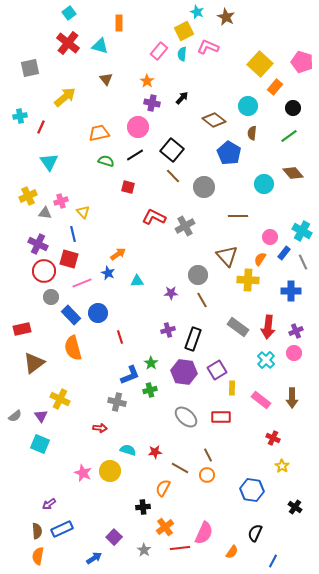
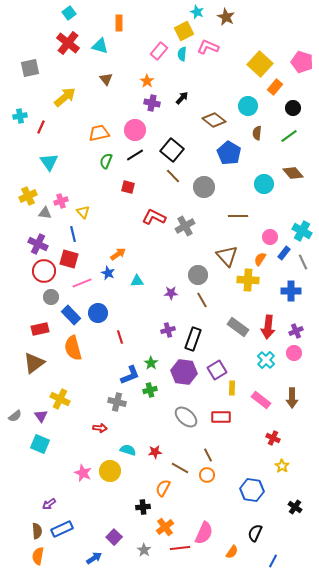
pink circle at (138, 127): moved 3 px left, 3 px down
brown semicircle at (252, 133): moved 5 px right
green semicircle at (106, 161): rotated 84 degrees counterclockwise
red rectangle at (22, 329): moved 18 px right
